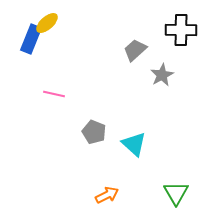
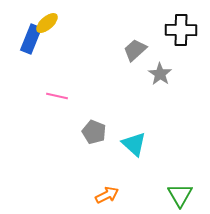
gray star: moved 2 px left, 1 px up; rotated 10 degrees counterclockwise
pink line: moved 3 px right, 2 px down
green triangle: moved 4 px right, 2 px down
